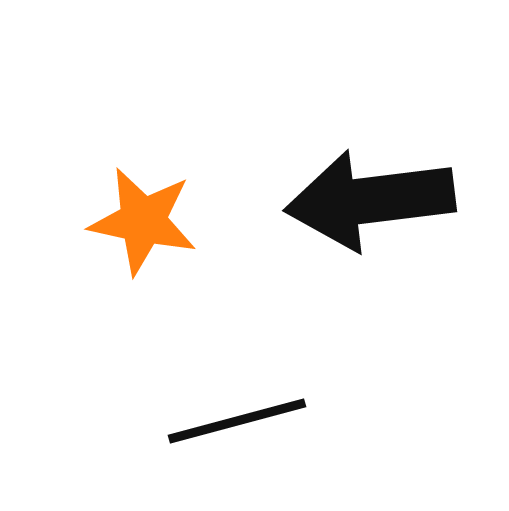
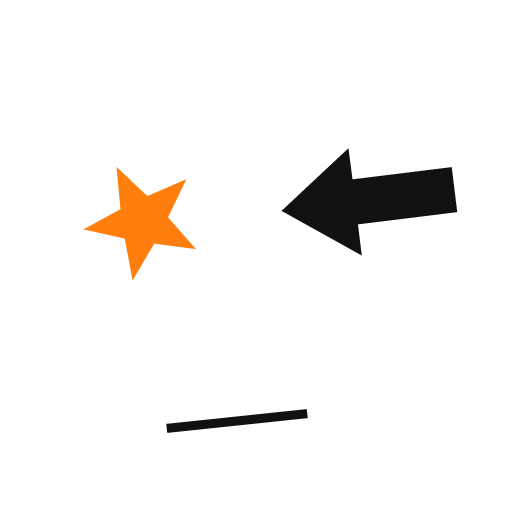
black line: rotated 9 degrees clockwise
